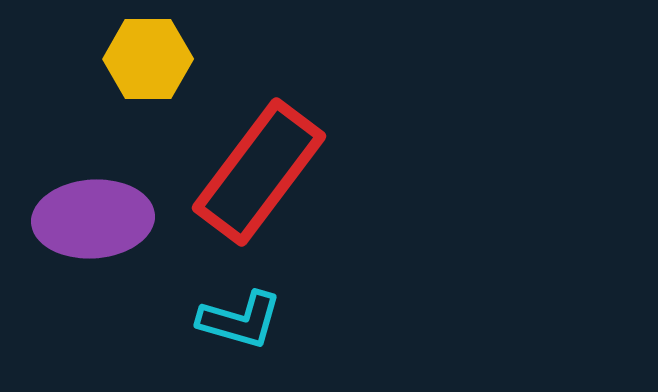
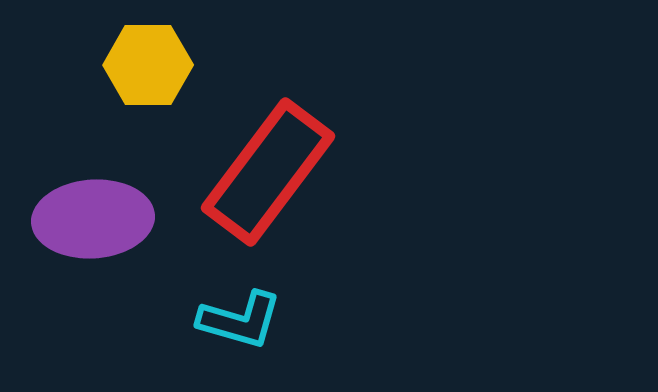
yellow hexagon: moved 6 px down
red rectangle: moved 9 px right
